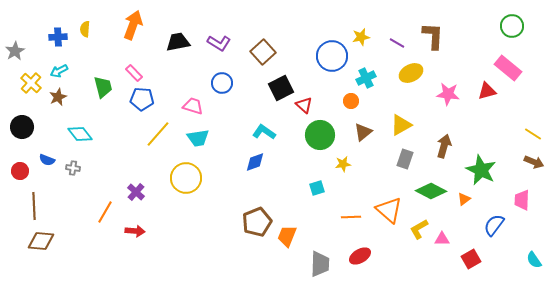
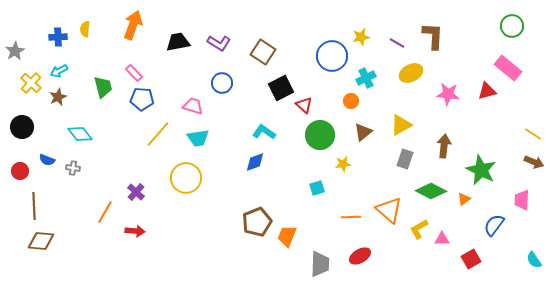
brown square at (263, 52): rotated 15 degrees counterclockwise
brown arrow at (444, 146): rotated 10 degrees counterclockwise
